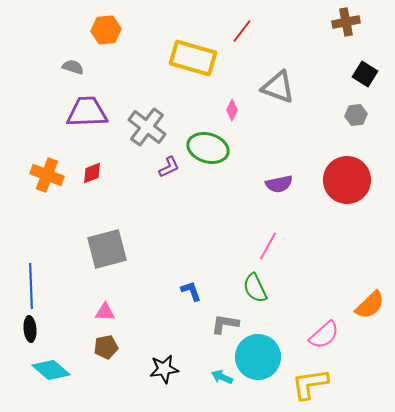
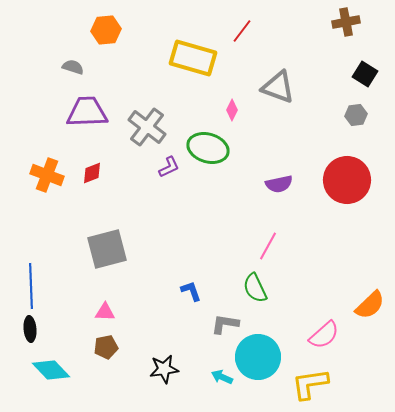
cyan diamond: rotated 6 degrees clockwise
